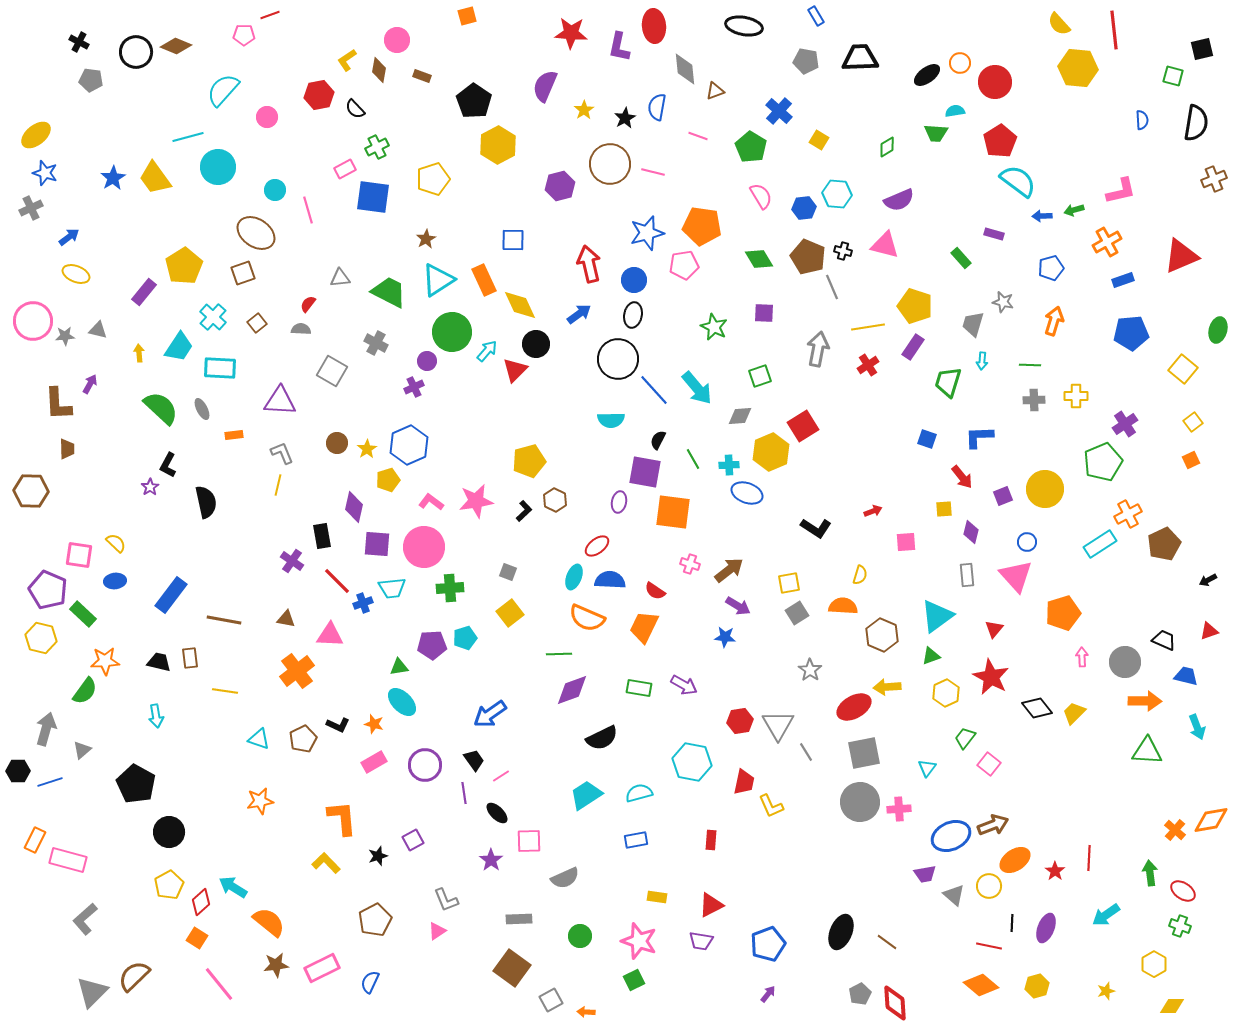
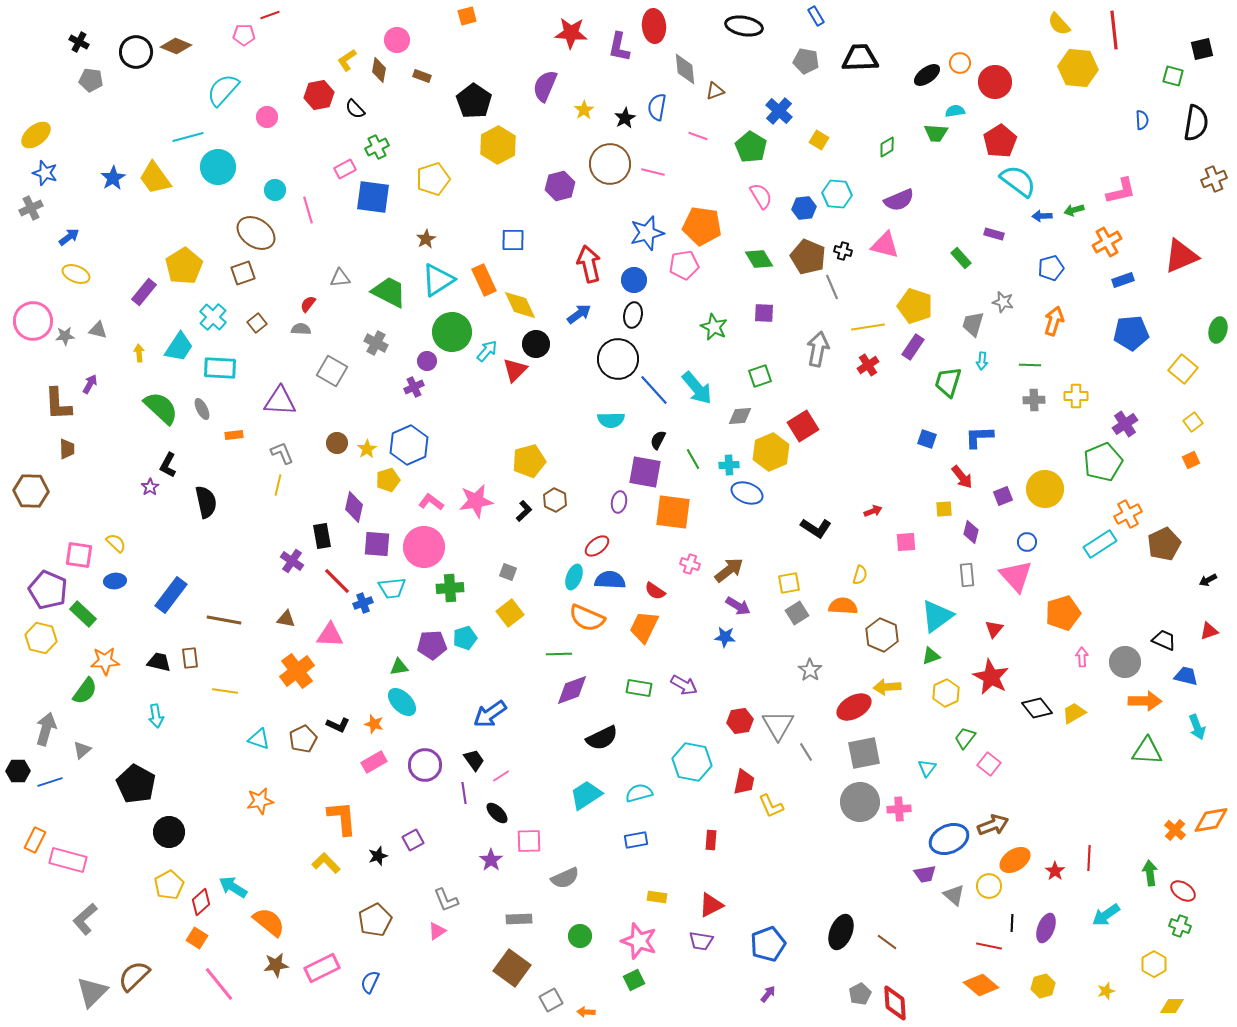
yellow trapezoid at (1074, 713): rotated 15 degrees clockwise
blue ellipse at (951, 836): moved 2 px left, 3 px down
yellow hexagon at (1037, 986): moved 6 px right
